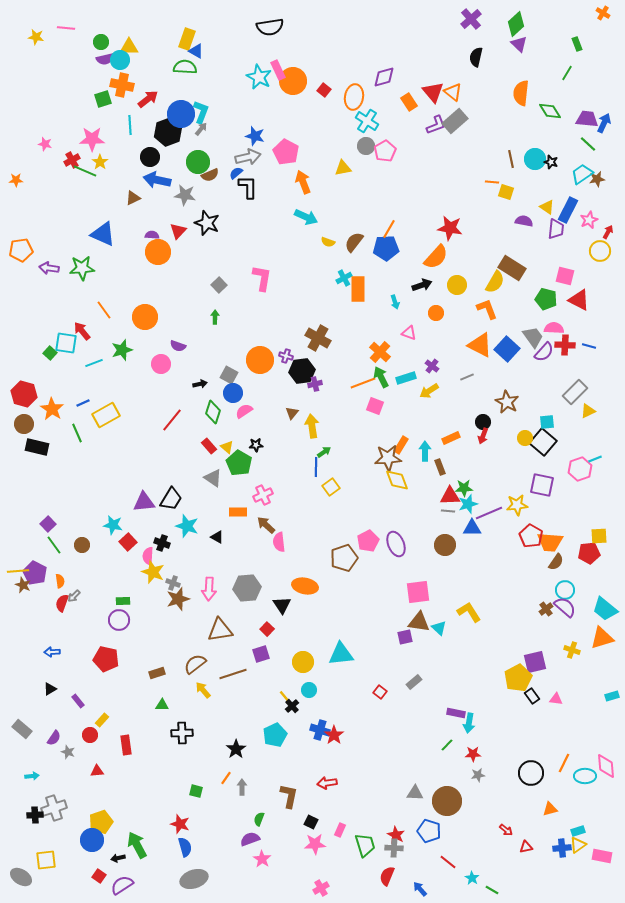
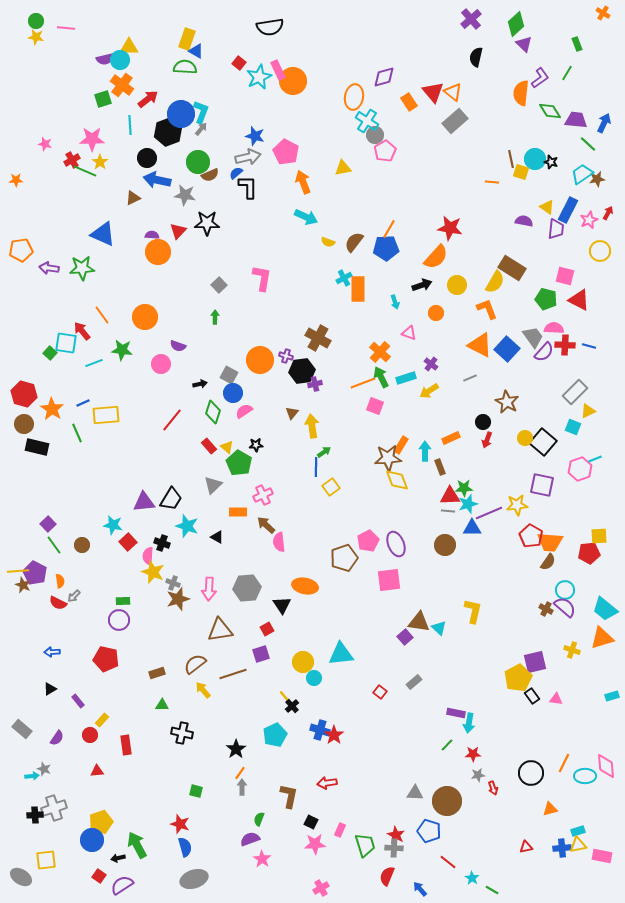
green circle at (101, 42): moved 65 px left, 21 px up
purple triangle at (519, 44): moved 5 px right
cyan star at (259, 77): rotated 20 degrees clockwise
orange cross at (122, 85): rotated 25 degrees clockwise
red square at (324, 90): moved 85 px left, 27 px up
purple trapezoid at (587, 119): moved 11 px left, 1 px down
purple L-shape at (436, 125): moved 104 px right, 47 px up; rotated 15 degrees counterclockwise
gray circle at (366, 146): moved 9 px right, 11 px up
black circle at (150, 157): moved 3 px left, 1 px down
yellow square at (506, 192): moved 15 px right, 20 px up
black star at (207, 223): rotated 20 degrees counterclockwise
red arrow at (608, 232): moved 19 px up
orange line at (104, 310): moved 2 px left, 5 px down
green star at (122, 350): rotated 25 degrees clockwise
purple cross at (432, 366): moved 1 px left, 2 px up
gray line at (467, 377): moved 3 px right, 1 px down
yellow rectangle at (106, 415): rotated 24 degrees clockwise
cyan square at (547, 422): moved 26 px right, 5 px down; rotated 28 degrees clockwise
red arrow at (483, 436): moved 4 px right, 4 px down
gray triangle at (213, 478): moved 7 px down; rotated 42 degrees clockwise
brown semicircle at (556, 562): moved 8 px left
pink square at (418, 592): moved 29 px left, 12 px up
red semicircle at (62, 603): moved 4 px left; rotated 84 degrees counterclockwise
brown cross at (546, 609): rotated 24 degrees counterclockwise
yellow L-shape at (469, 612): moved 4 px right, 1 px up; rotated 45 degrees clockwise
red square at (267, 629): rotated 16 degrees clockwise
purple square at (405, 637): rotated 28 degrees counterclockwise
cyan circle at (309, 690): moved 5 px right, 12 px up
black cross at (182, 733): rotated 15 degrees clockwise
purple semicircle at (54, 738): moved 3 px right
gray star at (68, 752): moved 24 px left, 17 px down
orange line at (226, 778): moved 14 px right, 5 px up
red arrow at (506, 830): moved 13 px left, 42 px up; rotated 32 degrees clockwise
yellow triangle at (578, 845): rotated 24 degrees clockwise
